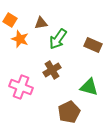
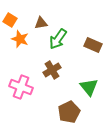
green triangle: rotated 36 degrees clockwise
